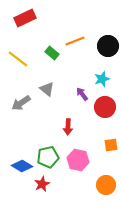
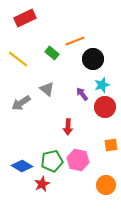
black circle: moved 15 px left, 13 px down
cyan star: moved 6 px down
green pentagon: moved 4 px right, 4 px down
